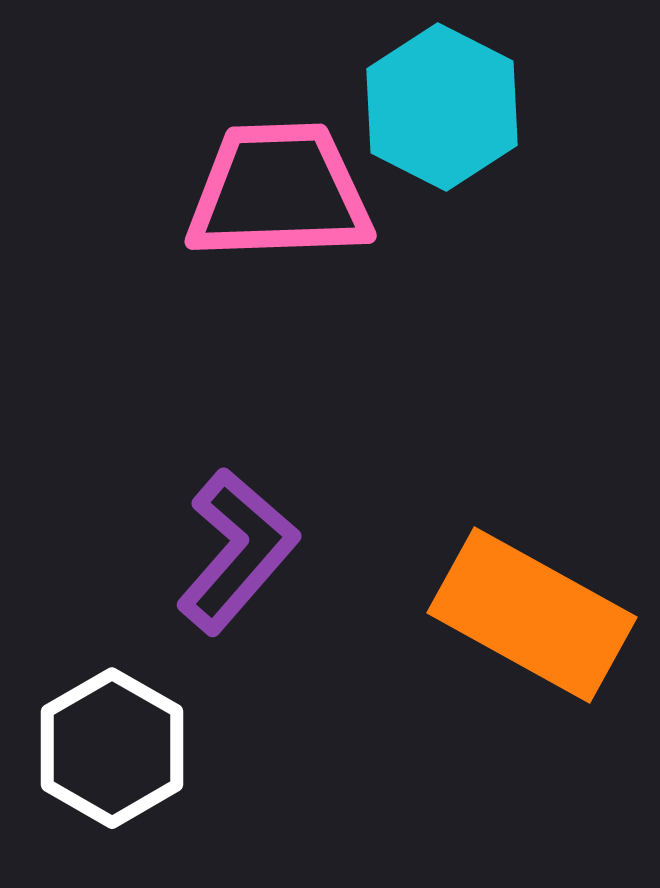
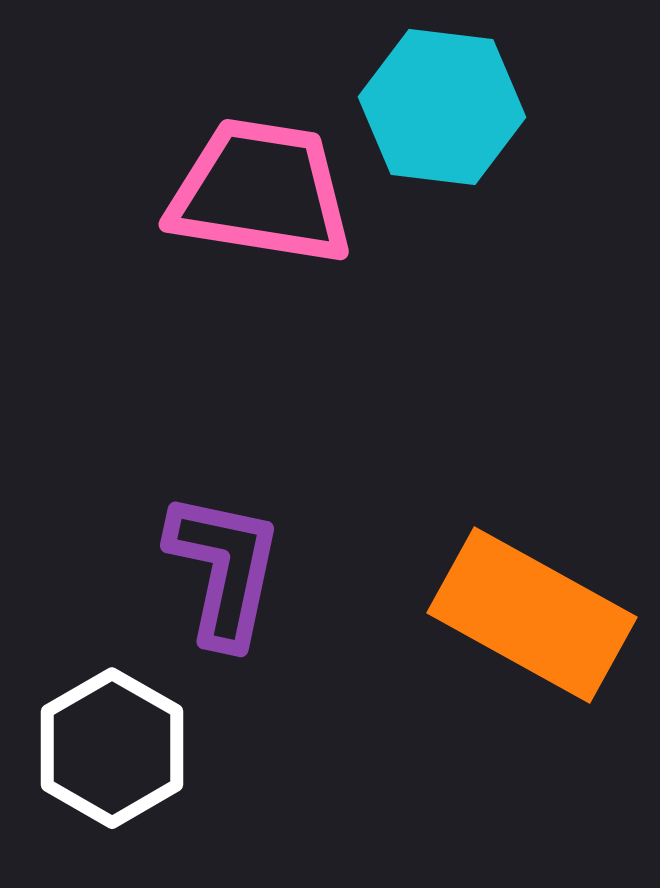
cyan hexagon: rotated 20 degrees counterclockwise
pink trapezoid: moved 18 px left; rotated 11 degrees clockwise
purple L-shape: moved 13 px left, 18 px down; rotated 29 degrees counterclockwise
